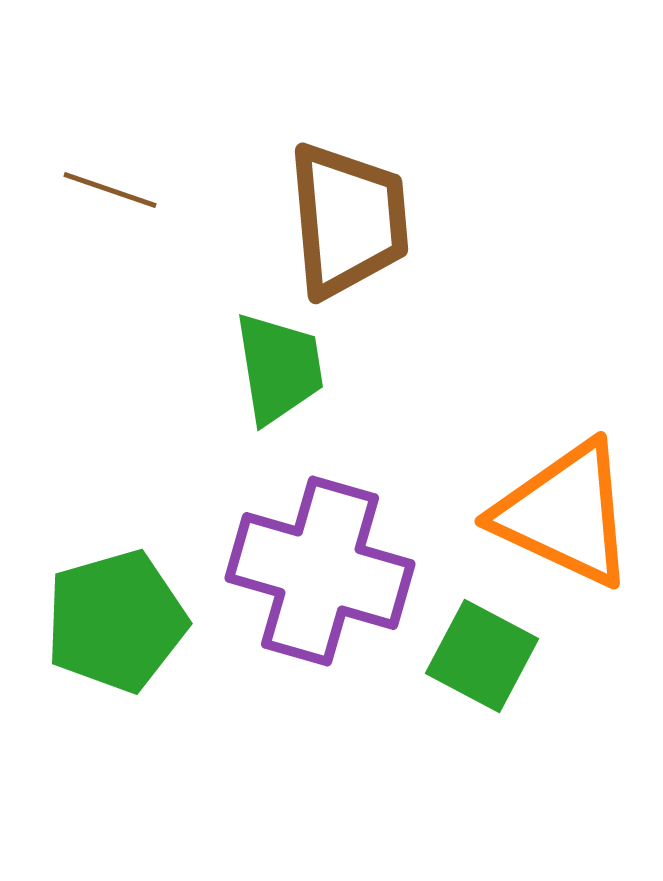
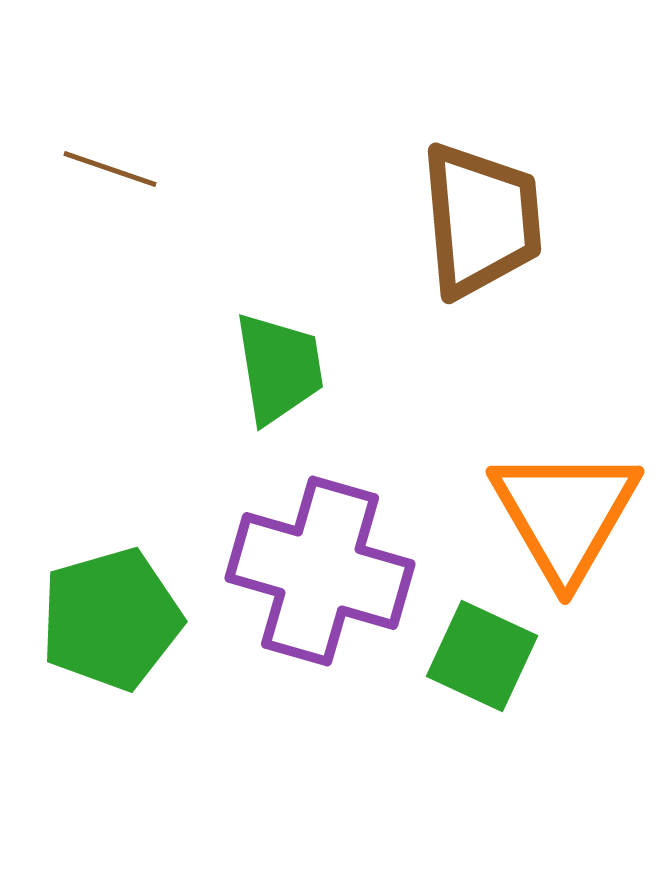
brown line: moved 21 px up
brown trapezoid: moved 133 px right
orange triangle: rotated 35 degrees clockwise
green pentagon: moved 5 px left, 2 px up
green square: rotated 3 degrees counterclockwise
